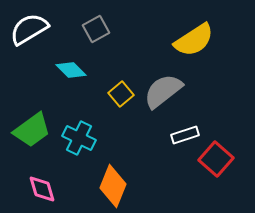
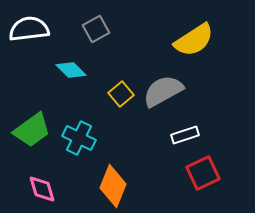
white semicircle: rotated 24 degrees clockwise
gray semicircle: rotated 9 degrees clockwise
red square: moved 13 px left, 14 px down; rotated 24 degrees clockwise
